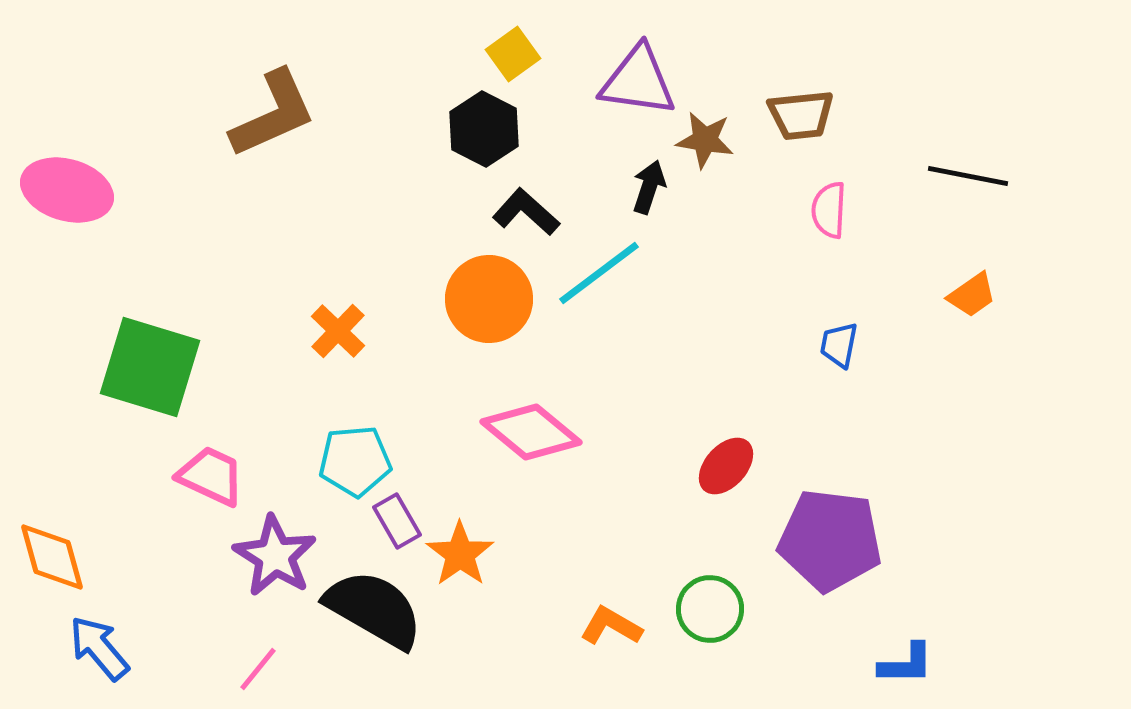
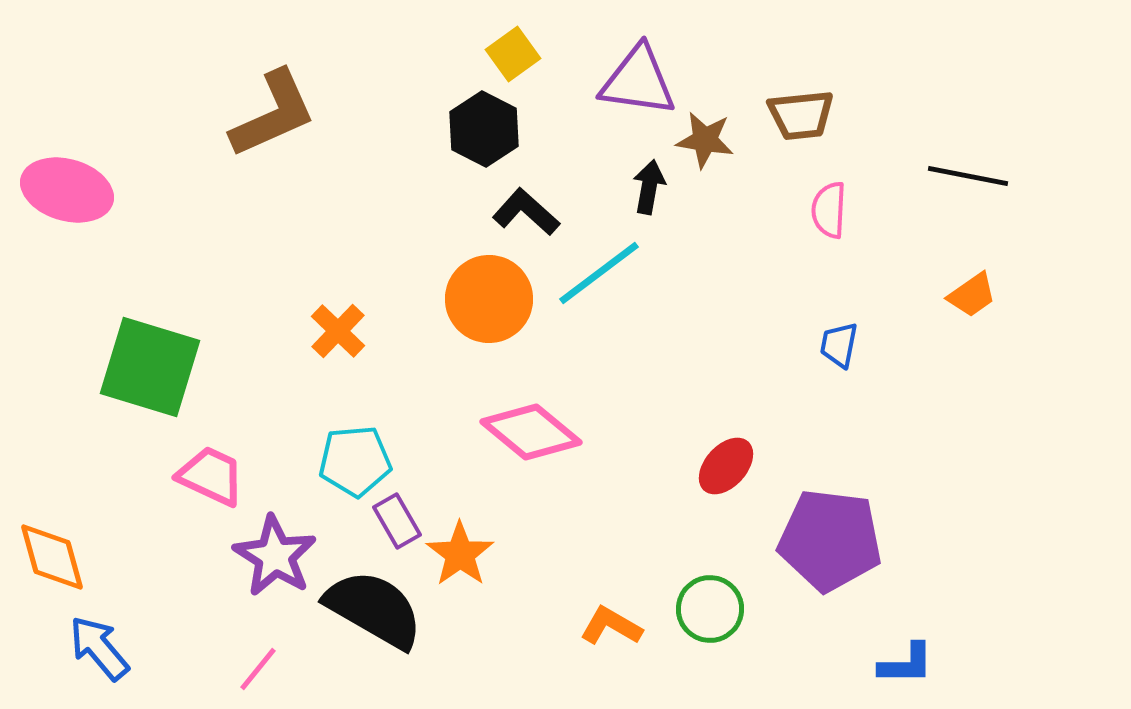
black arrow: rotated 8 degrees counterclockwise
